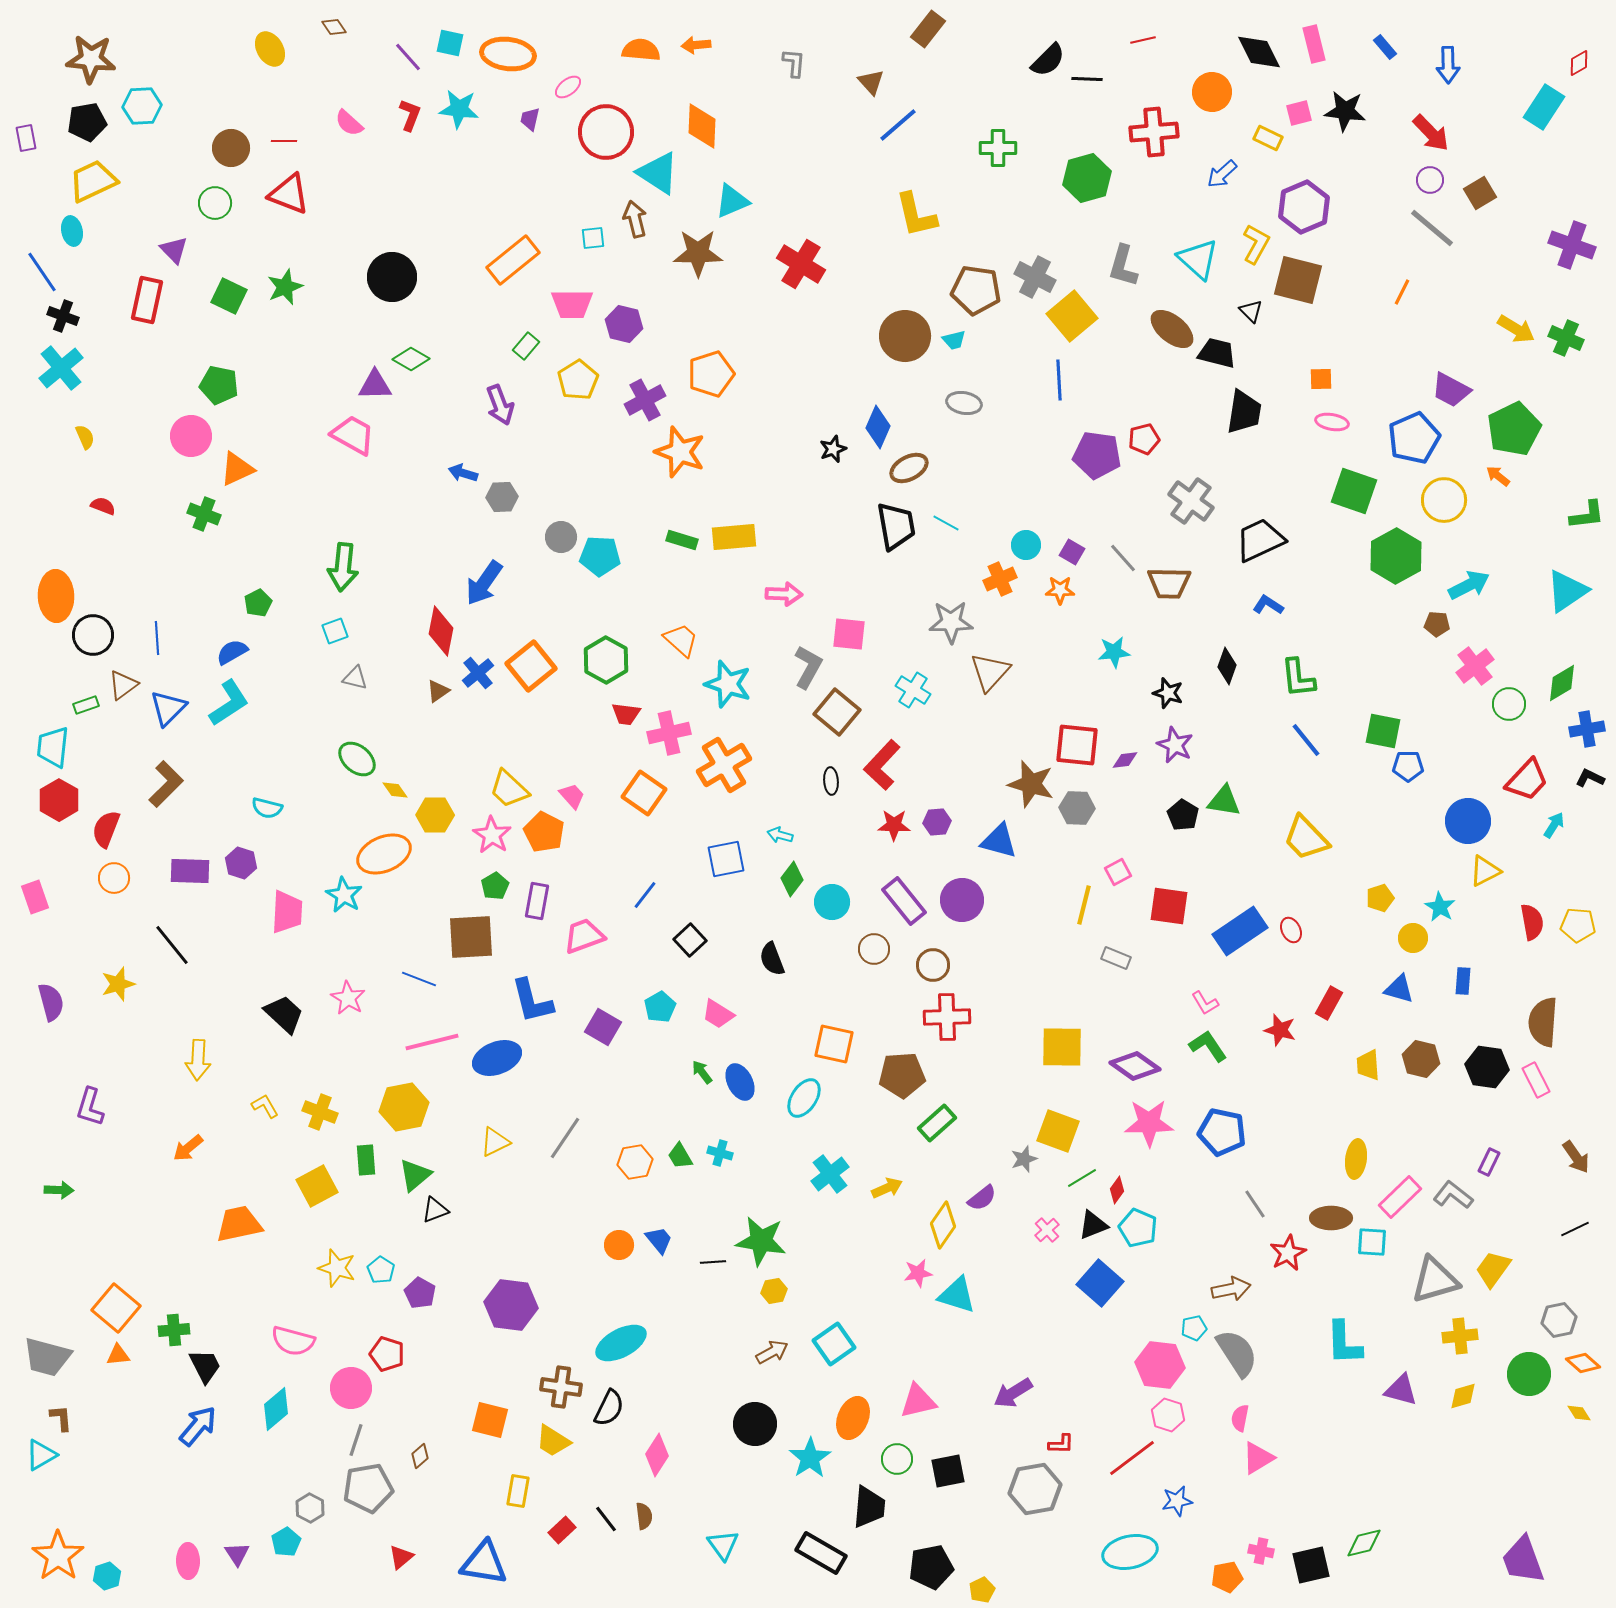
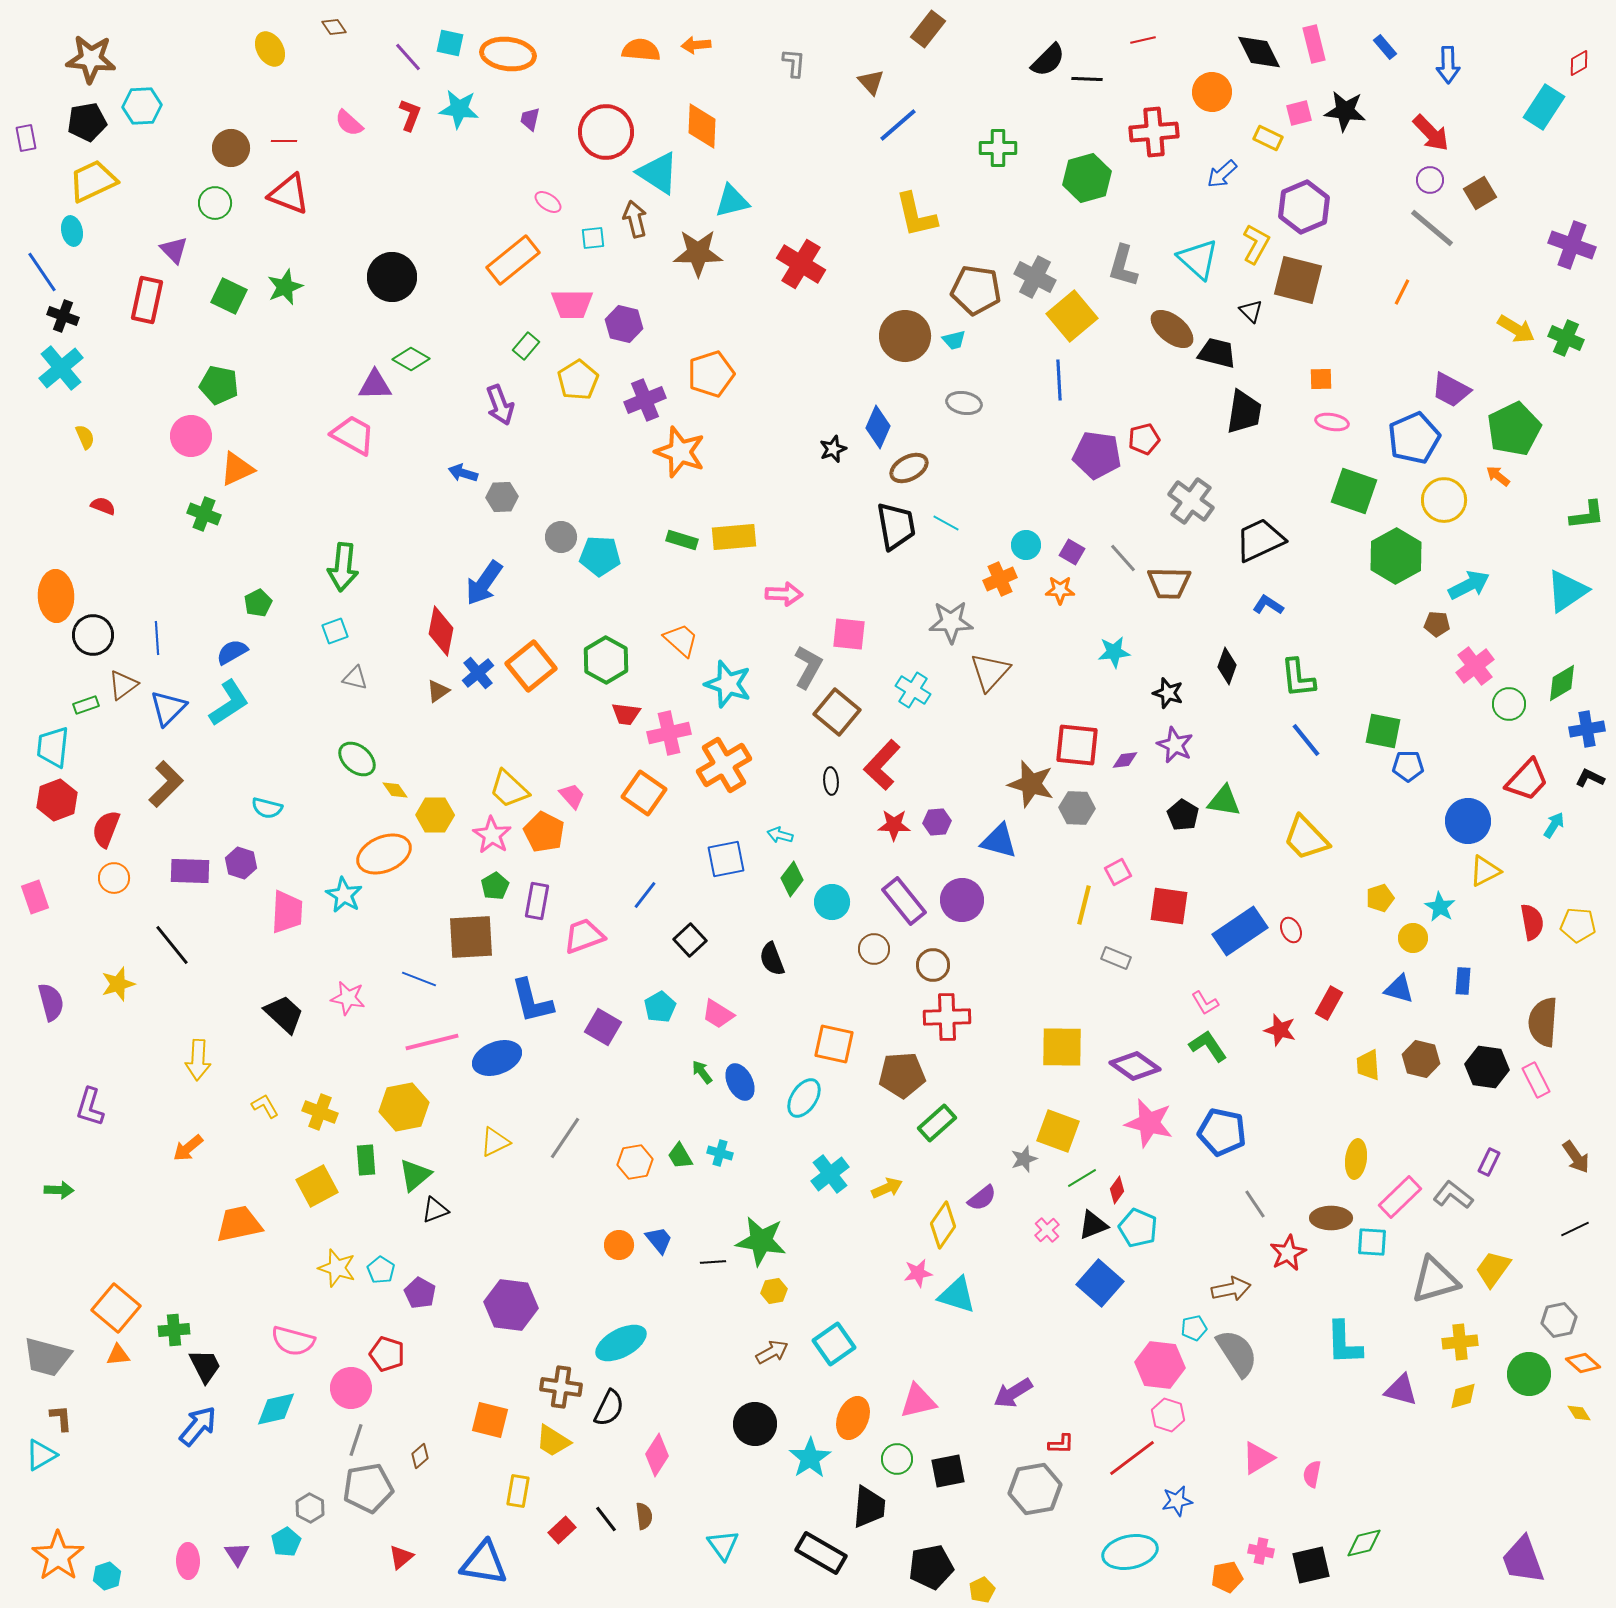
pink ellipse at (568, 87): moved 20 px left, 115 px down; rotated 72 degrees clockwise
cyan triangle at (732, 201): rotated 9 degrees clockwise
purple cross at (645, 400): rotated 6 degrees clockwise
red hexagon at (59, 800): moved 2 px left; rotated 9 degrees clockwise
pink star at (348, 998): rotated 20 degrees counterclockwise
pink star at (1149, 1123): rotated 15 degrees clockwise
yellow cross at (1460, 1336): moved 6 px down
cyan diamond at (276, 1409): rotated 27 degrees clockwise
pink semicircle at (1240, 1418): moved 72 px right, 56 px down
